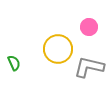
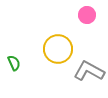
pink circle: moved 2 px left, 12 px up
gray L-shape: moved 4 px down; rotated 16 degrees clockwise
